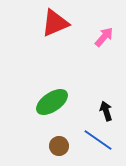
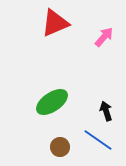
brown circle: moved 1 px right, 1 px down
